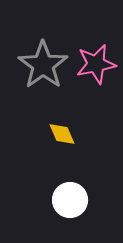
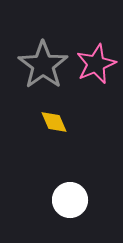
pink star: rotated 12 degrees counterclockwise
yellow diamond: moved 8 px left, 12 px up
